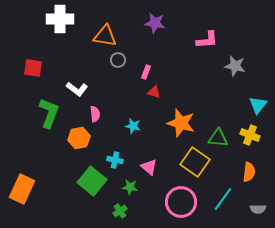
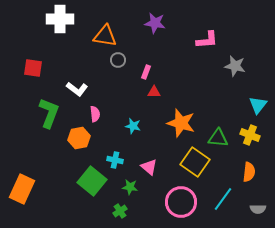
red triangle: rotated 16 degrees counterclockwise
